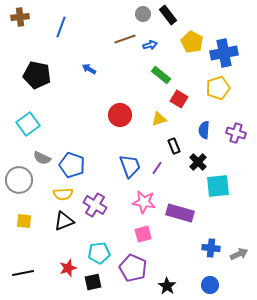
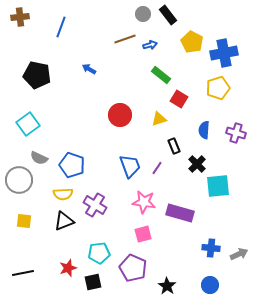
gray semicircle at (42, 158): moved 3 px left
black cross at (198, 162): moved 1 px left, 2 px down
